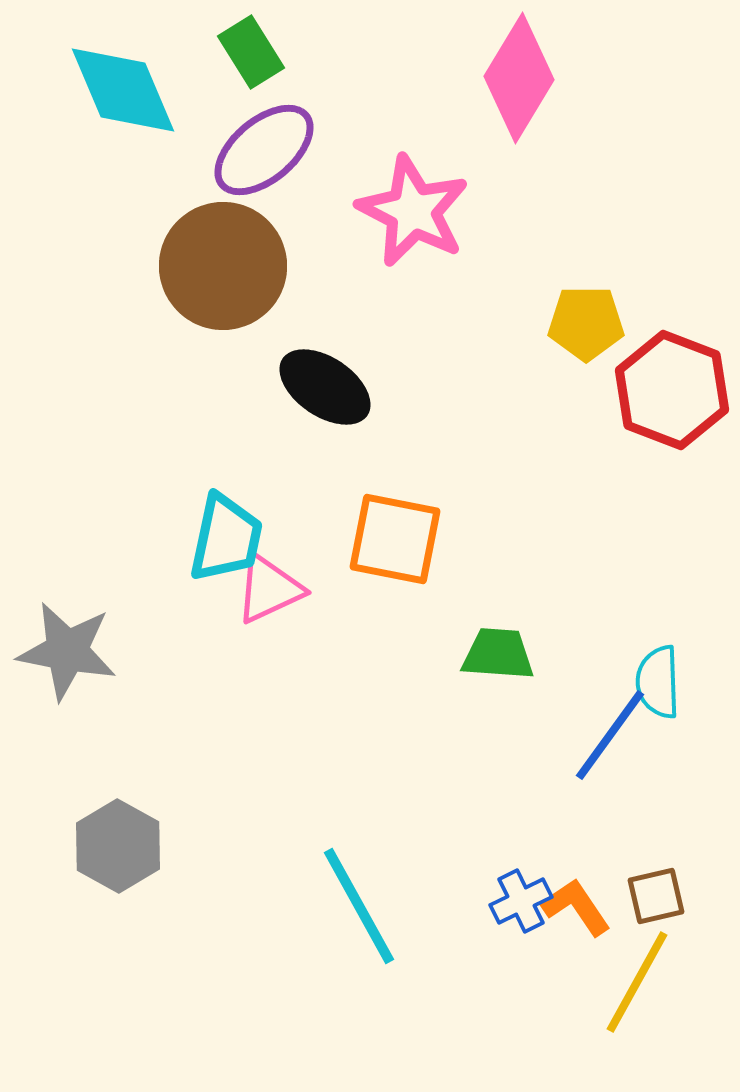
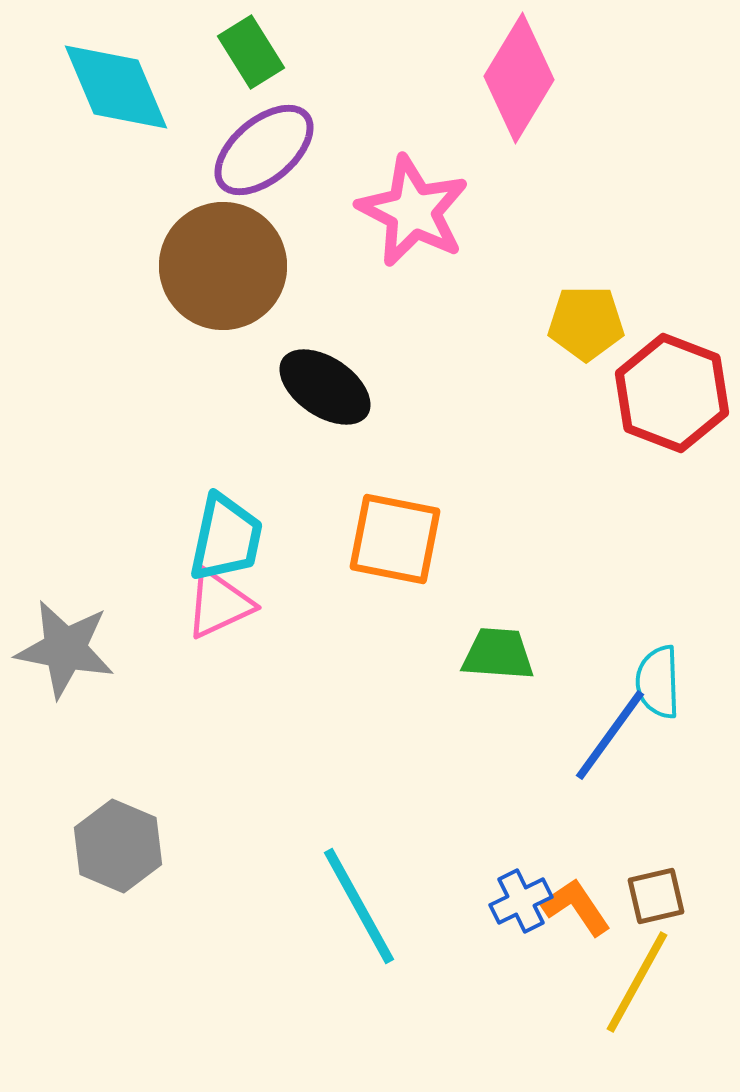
cyan diamond: moved 7 px left, 3 px up
red hexagon: moved 3 px down
pink triangle: moved 50 px left, 15 px down
gray star: moved 2 px left, 2 px up
gray hexagon: rotated 6 degrees counterclockwise
